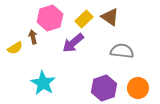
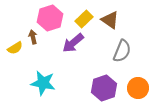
brown triangle: moved 3 px down
gray semicircle: rotated 105 degrees clockwise
cyan star: rotated 20 degrees counterclockwise
